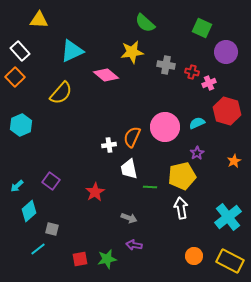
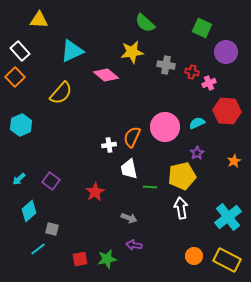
red hexagon: rotated 12 degrees counterclockwise
cyan arrow: moved 2 px right, 7 px up
yellow rectangle: moved 3 px left, 1 px up
